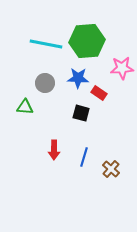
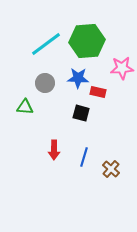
cyan line: rotated 48 degrees counterclockwise
red rectangle: moved 1 px left, 1 px up; rotated 21 degrees counterclockwise
